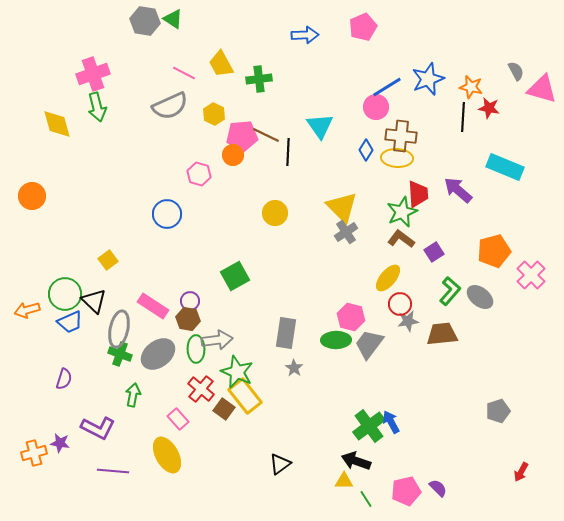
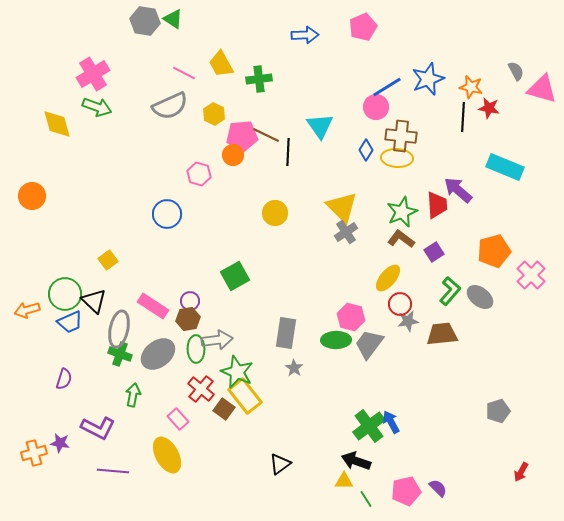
pink cross at (93, 74): rotated 12 degrees counterclockwise
green arrow at (97, 107): rotated 56 degrees counterclockwise
red trapezoid at (418, 194): moved 19 px right, 11 px down
brown hexagon at (188, 319): rotated 20 degrees counterclockwise
